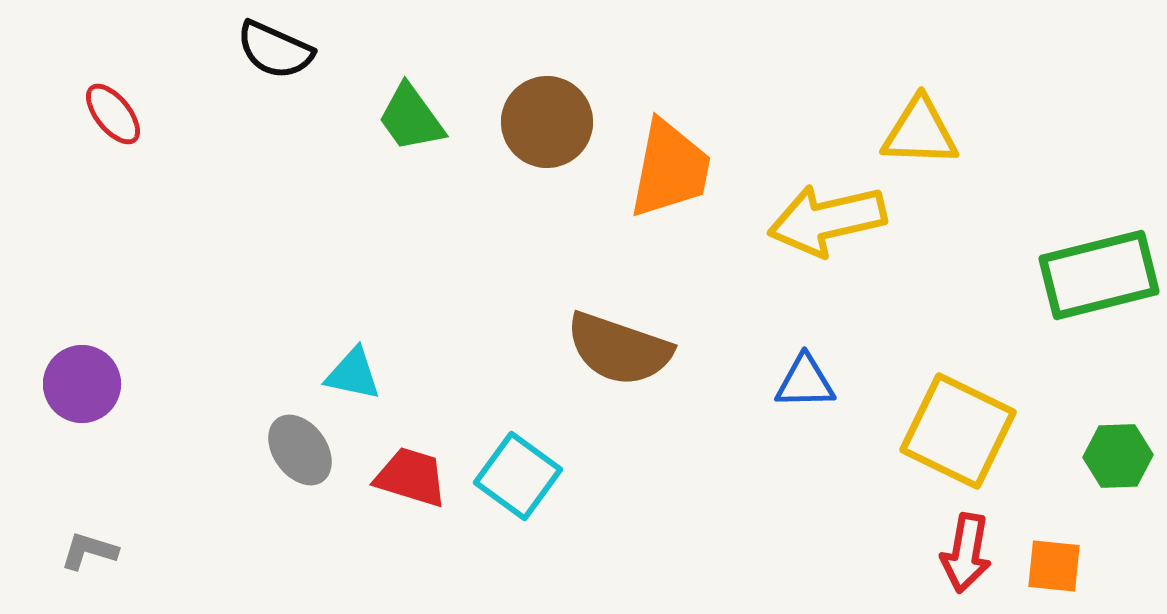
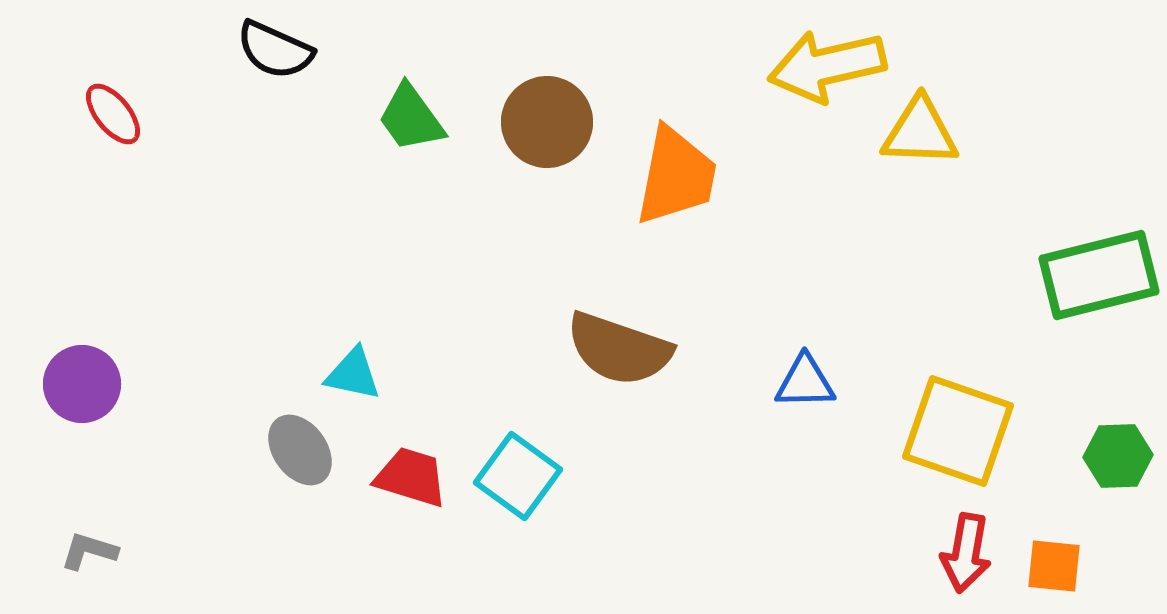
orange trapezoid: moved 6 px right, 7 px down
yellow arrow: moved 154 px up
yellow square: rotated 7 degrees counterclockwise
